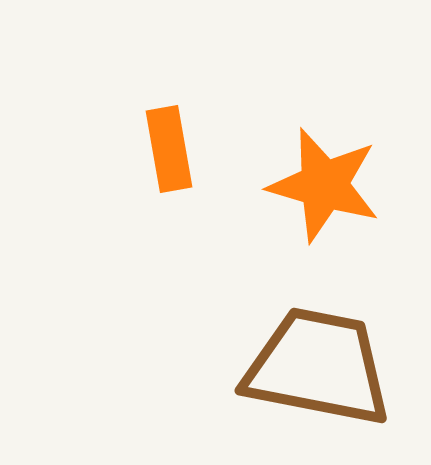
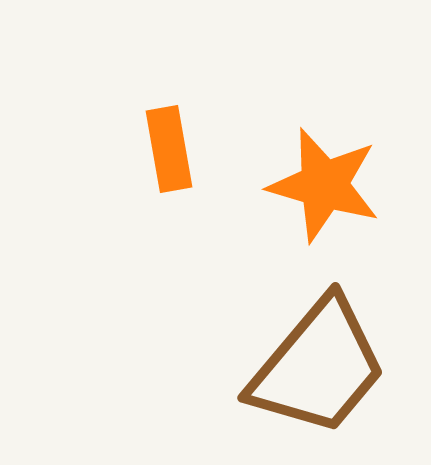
brown trapezoid: rotated 119 degrees clockwise
